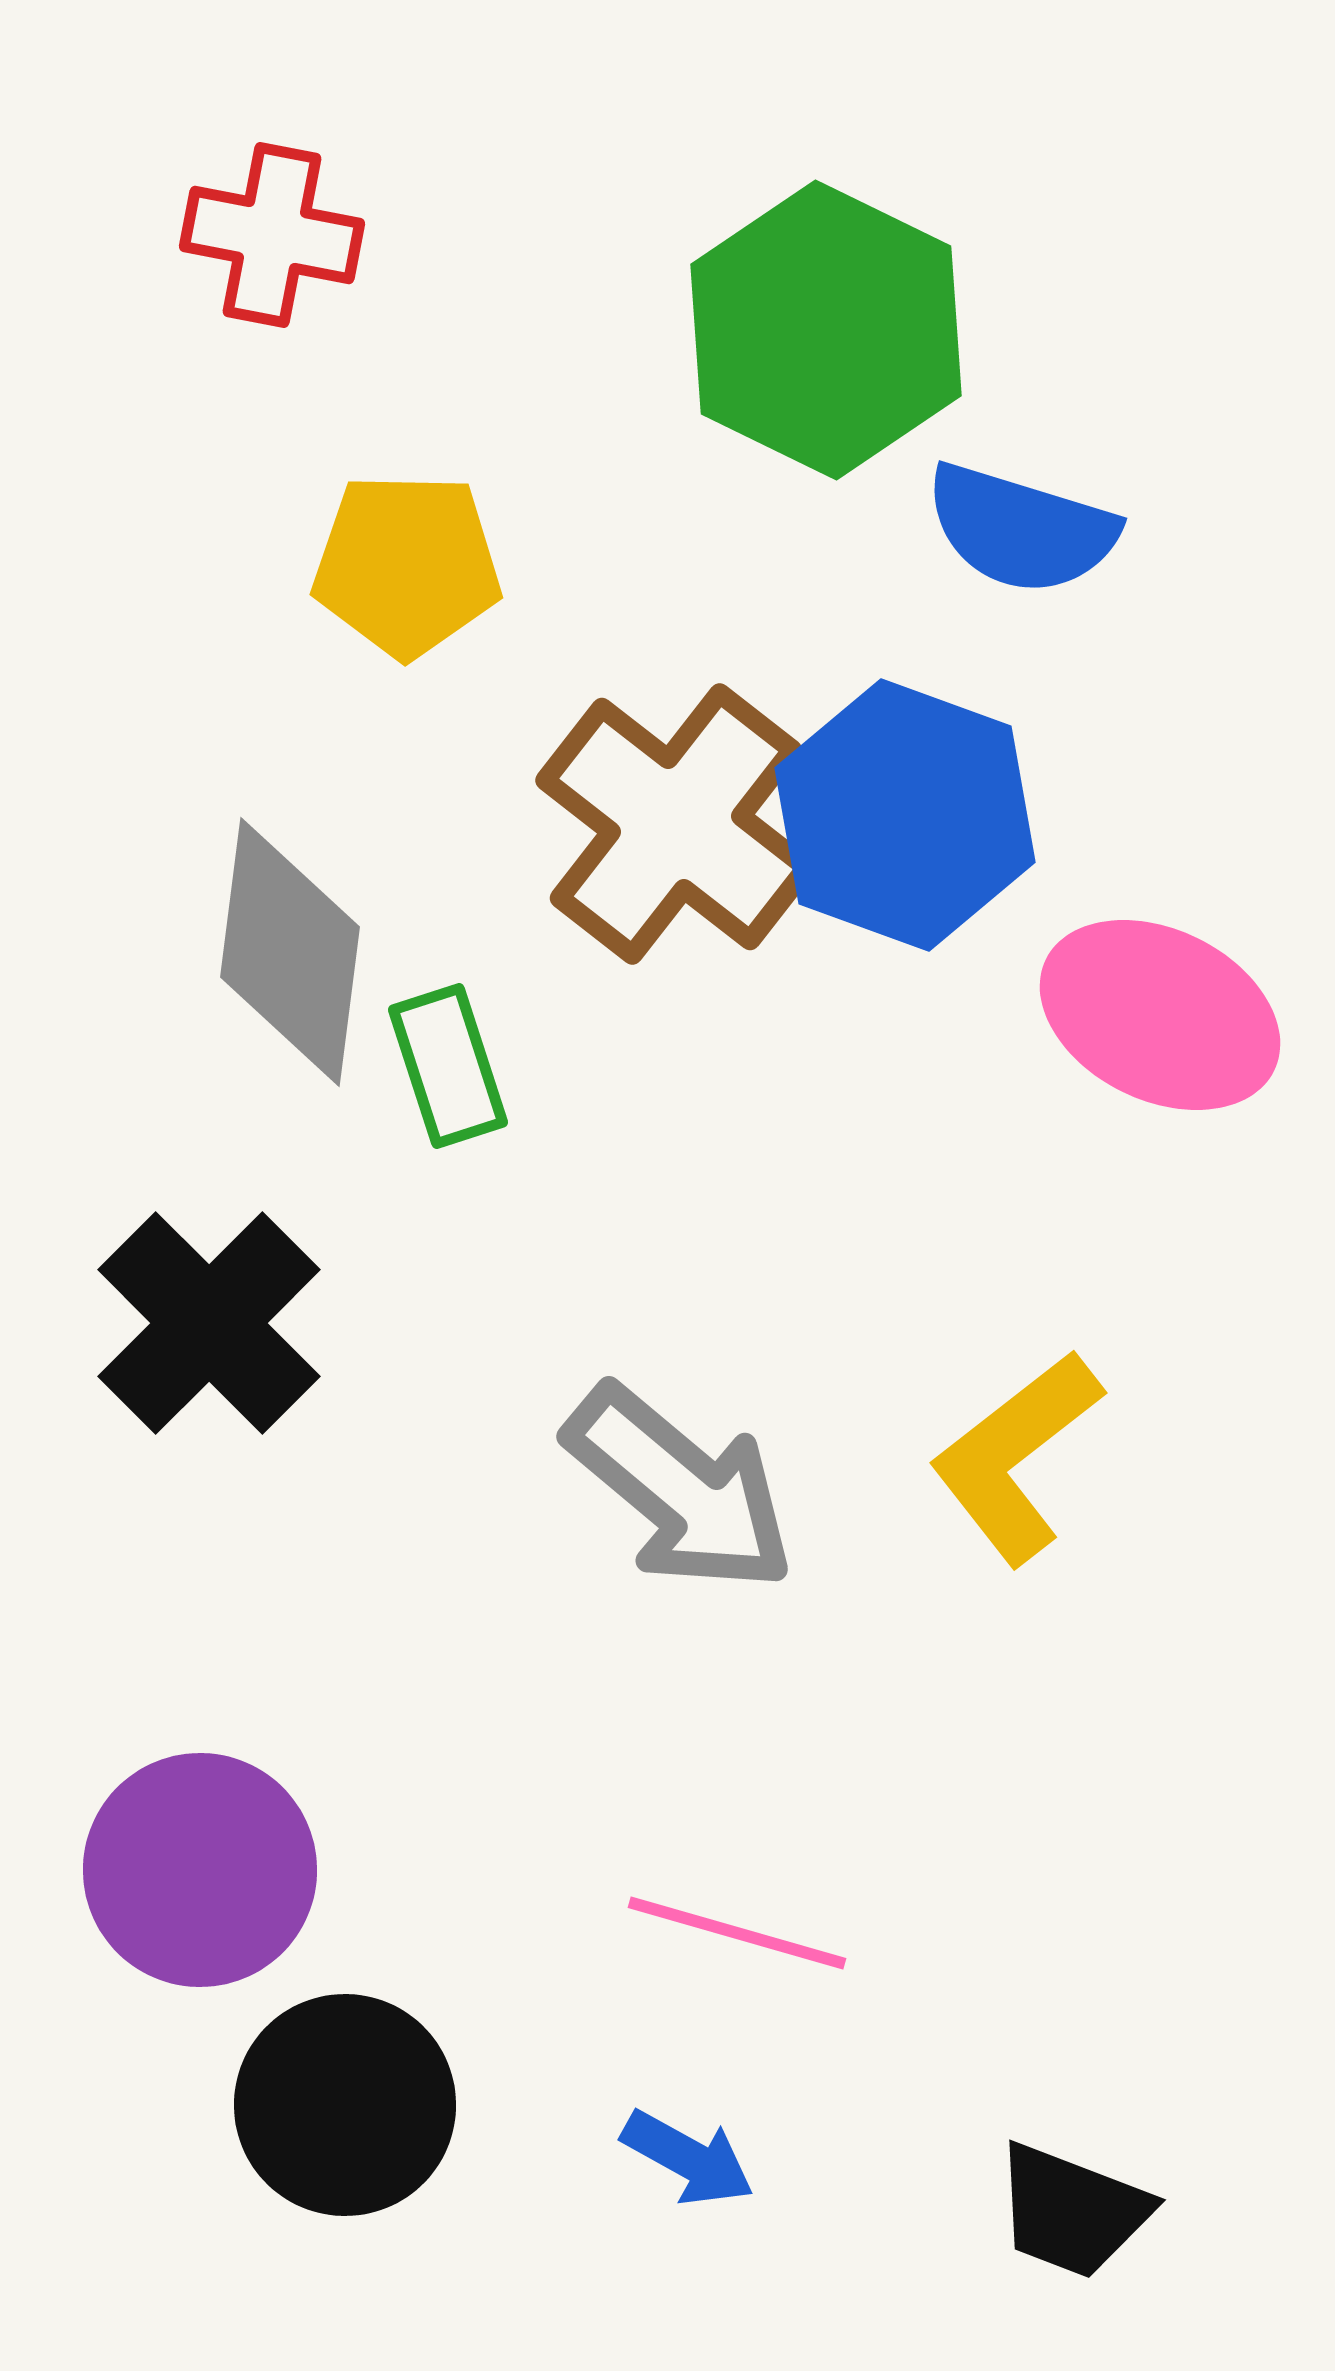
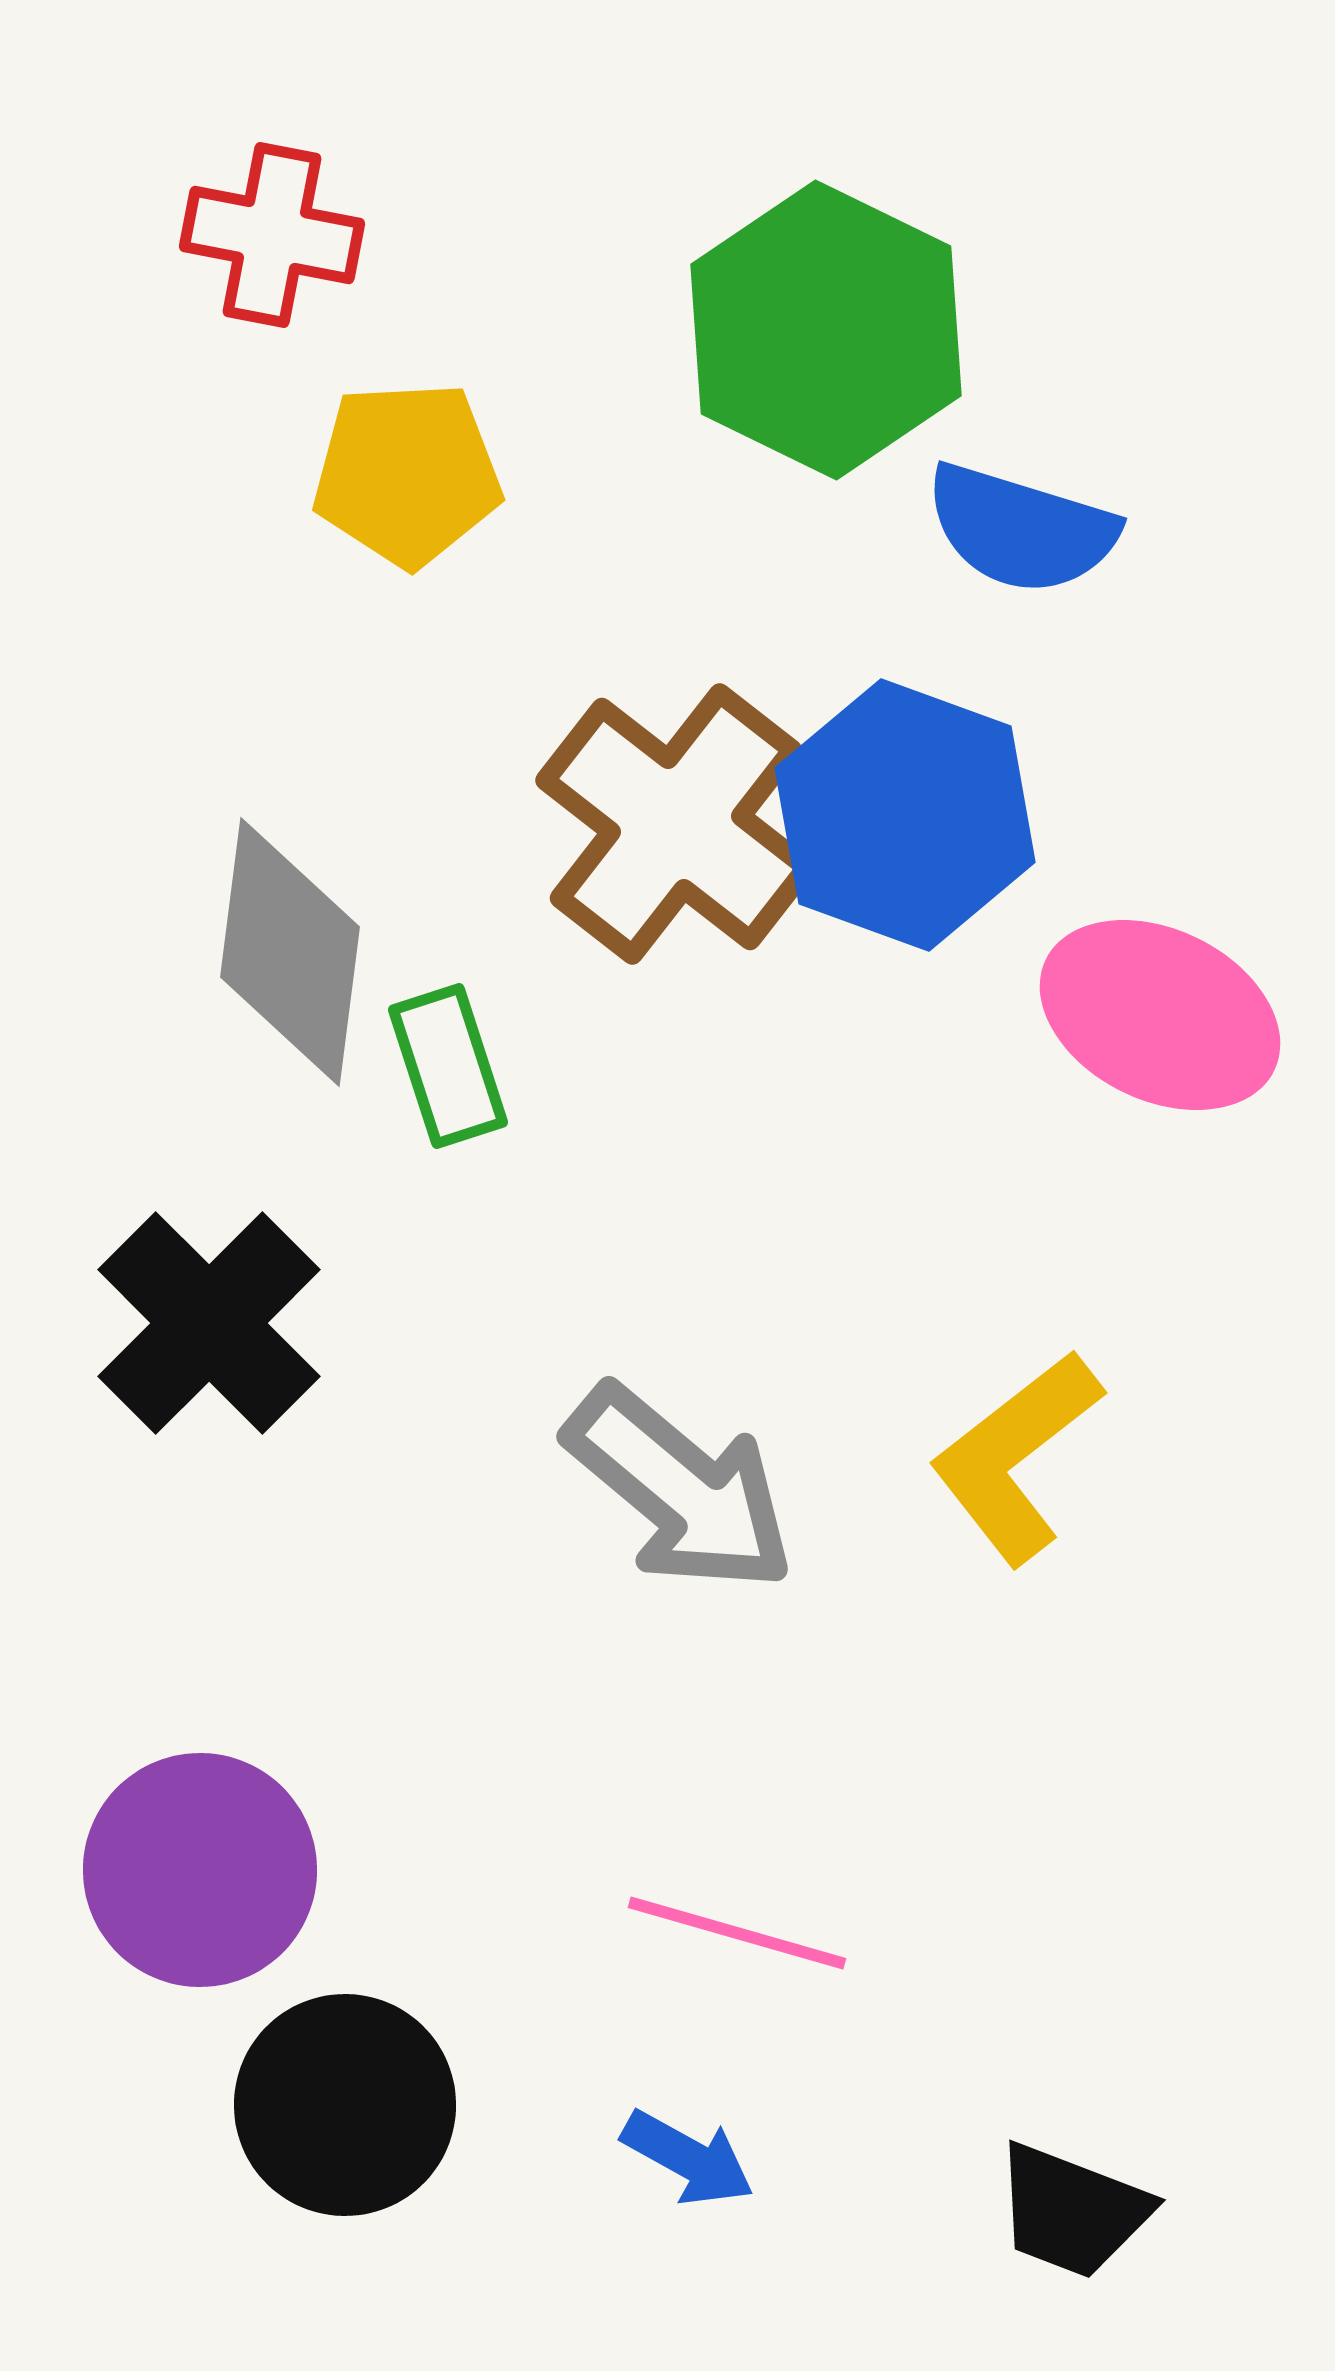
yellow pentagon: moved 91 px up; rotated 4 degrees counterclockwise
